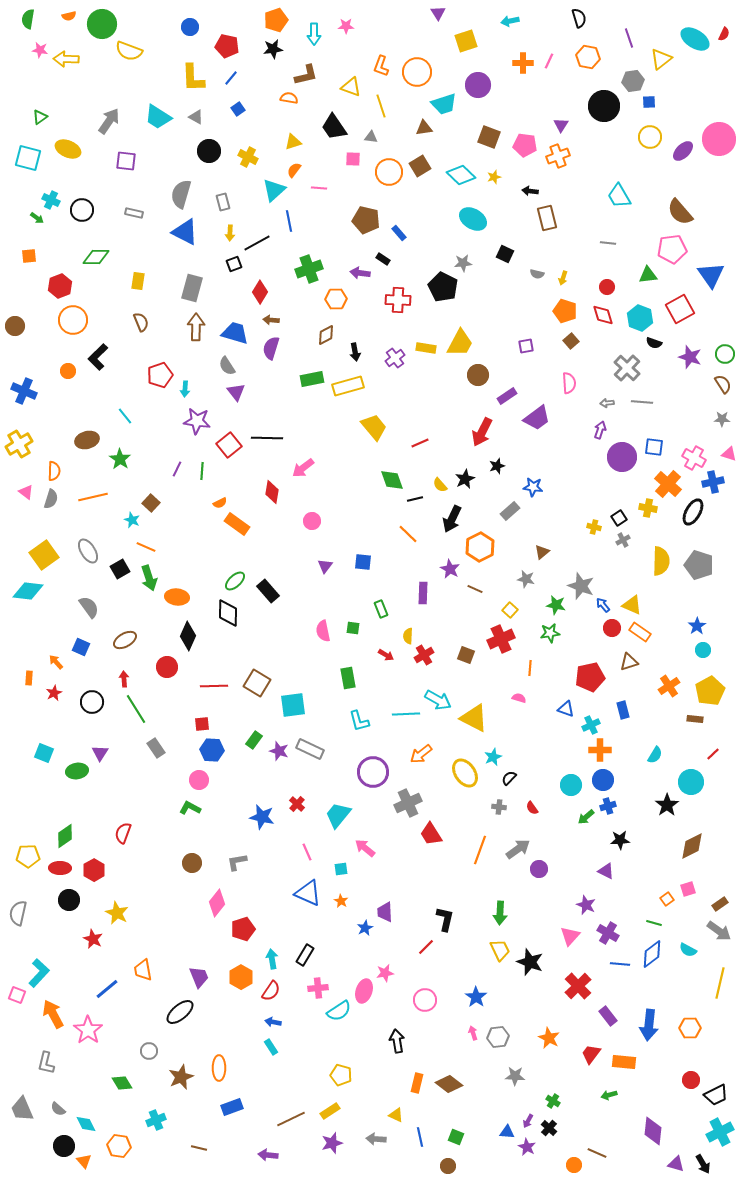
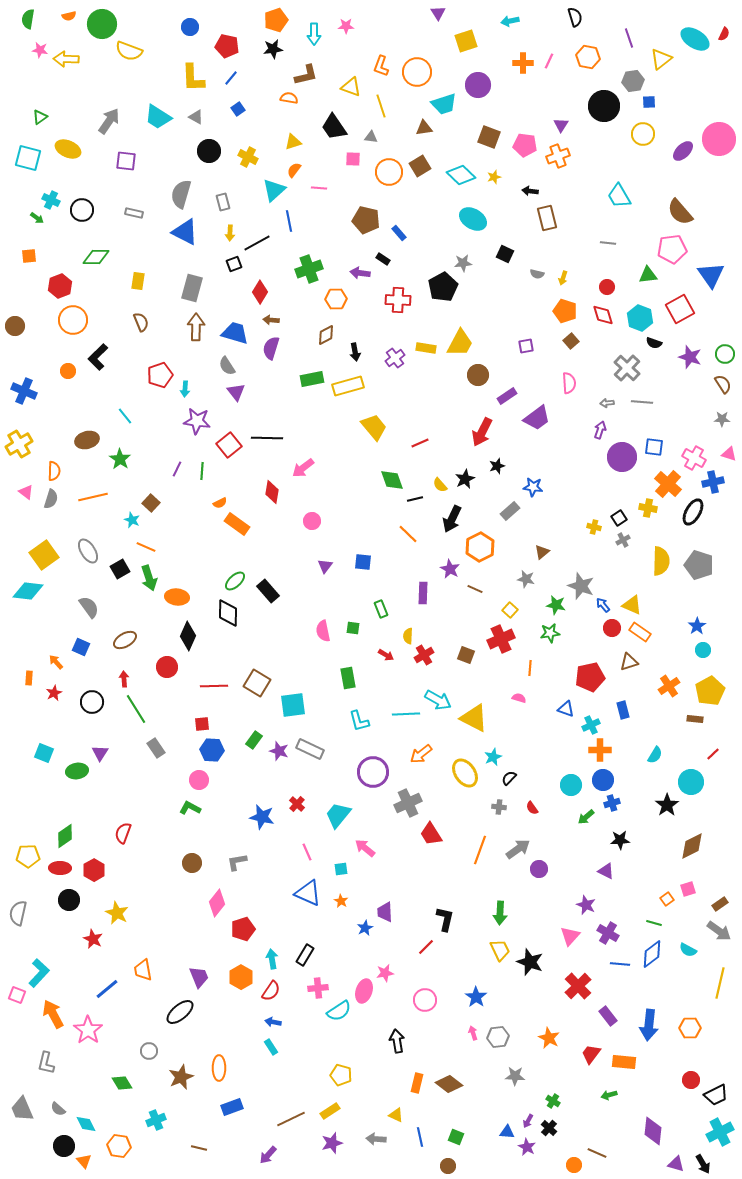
black semicircle at (579, 18): moved 4 px left, 1 px up
yellow circle at (650, 137): moved 7 px left, 3 px up
black pentagon at (443, 287): rotated 16 degrees clockwise
blue cross at (608, 806): moved 4 px right, 3 px up
purple arrow at (268, 1155): rotated 54 degrees counterclockwise
